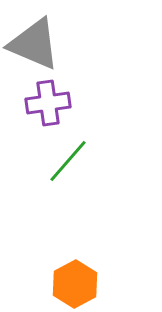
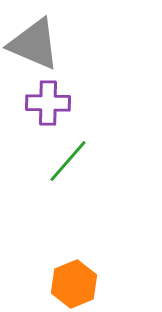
purple cross: rotated 9 degrees clockwise
orange hexagon: moved 1 px left; rotated 6 degrees clockwise
